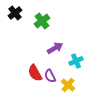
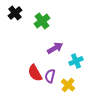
purple semicircle: rotated 40 degrees clockwise
